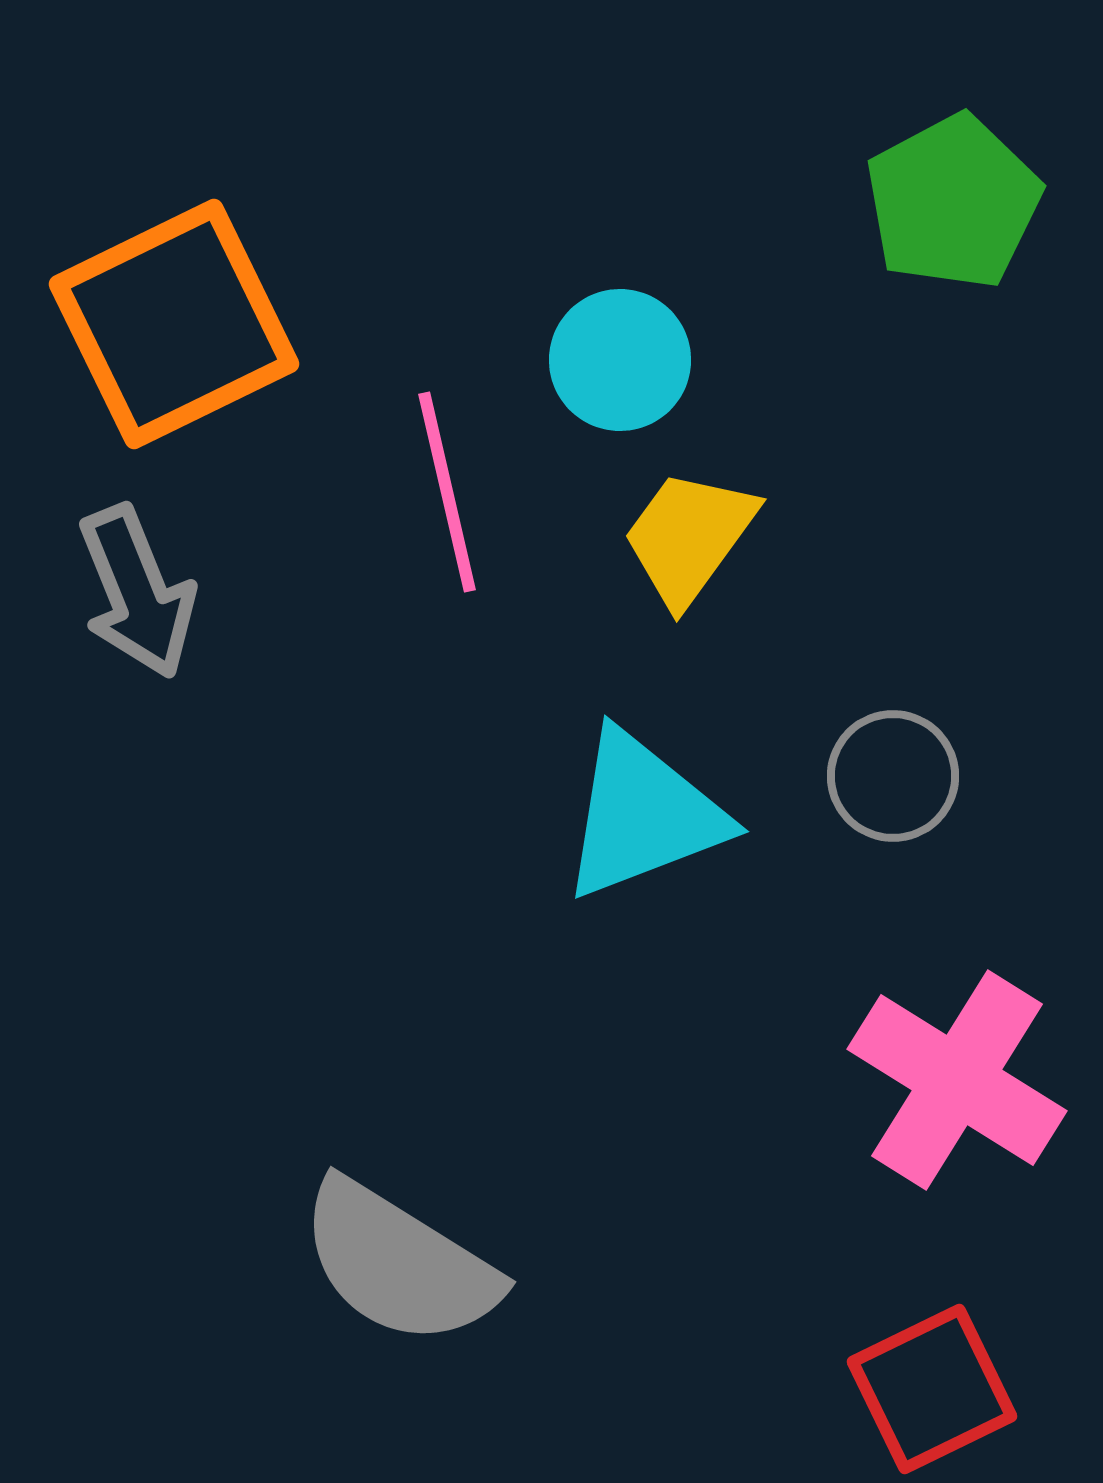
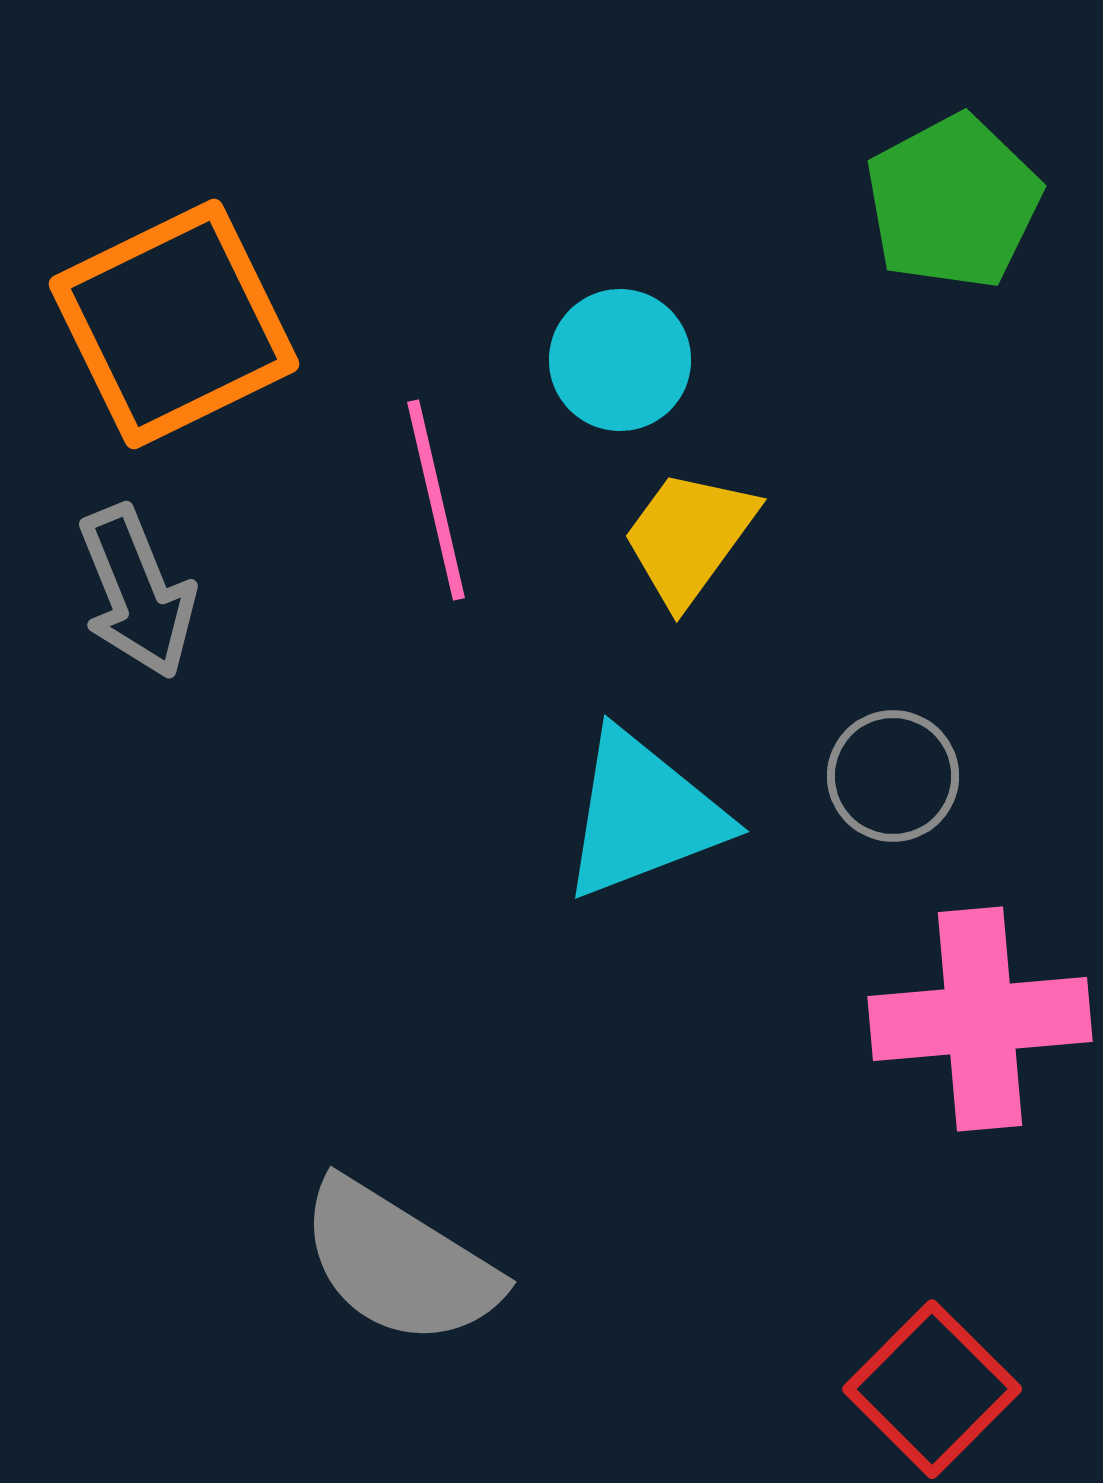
pink line: moved 11 px left, 8 px down
pink cross: moved 23 px right, 61 px up; rotated 37 degrees counterclockwise
red square: rotated 19 degrees counterclockwise
